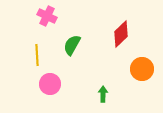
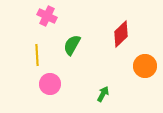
orange circle: moved 3 px right, 3 px up
green arrow: rotated 28 degrees clockwise
